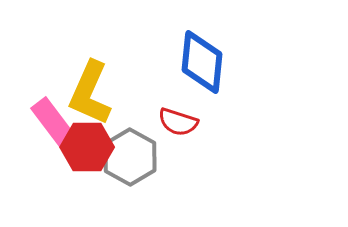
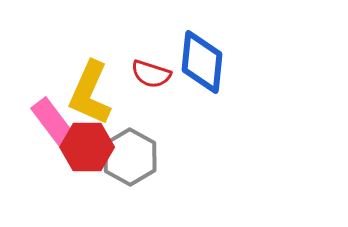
red semicircle: moved 27 px left, 48 px up
